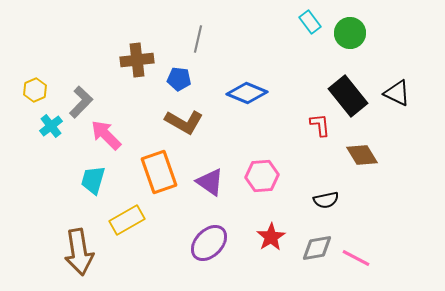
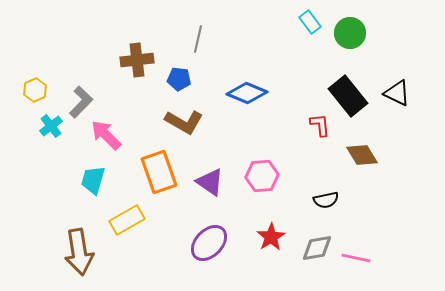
pink line: rotated 16 degrees counterclockwise
